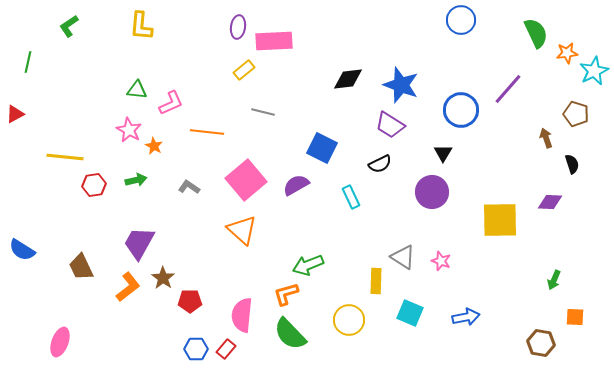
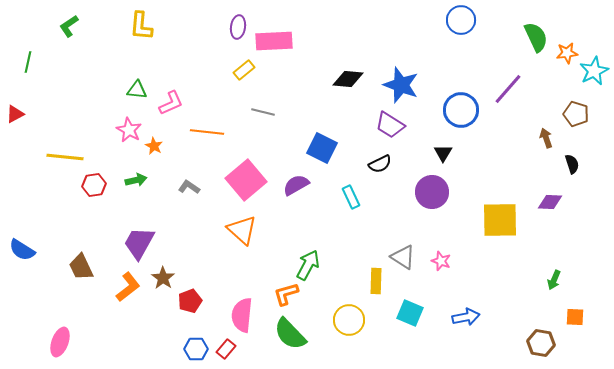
green semicircle at (536, 33): moved 4 px down
black diamond at (348, 79): rotated 12 degrees clockwise
green arrow at (308, 265): rotated 140 degrees clockwise
red pentagon at (190, 301): rotated 20 degrees counterclockwise
